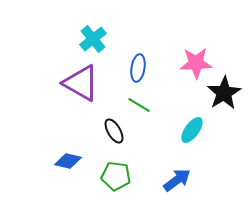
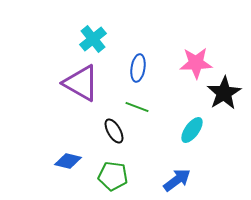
green line: moved 2 px left, 2 px down; rotated 10 degrees counterclockwise
green pentagon: moved 3 px left
